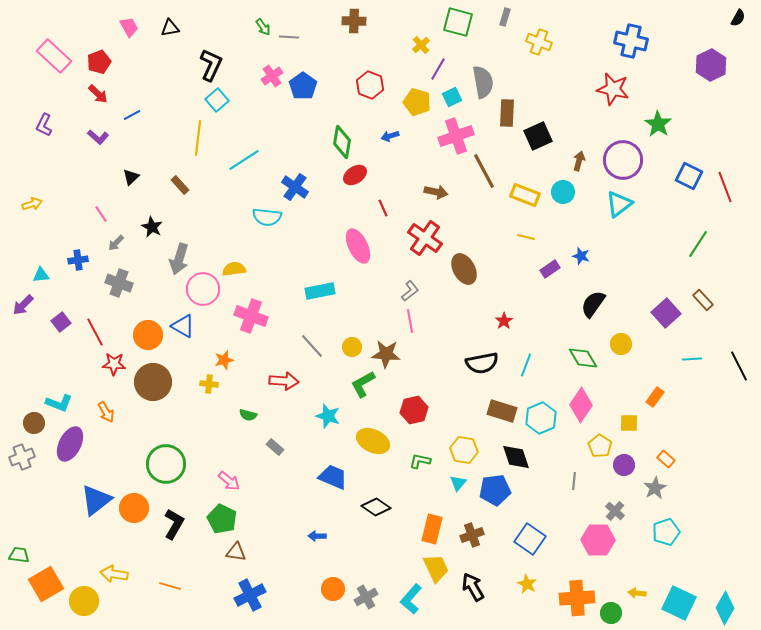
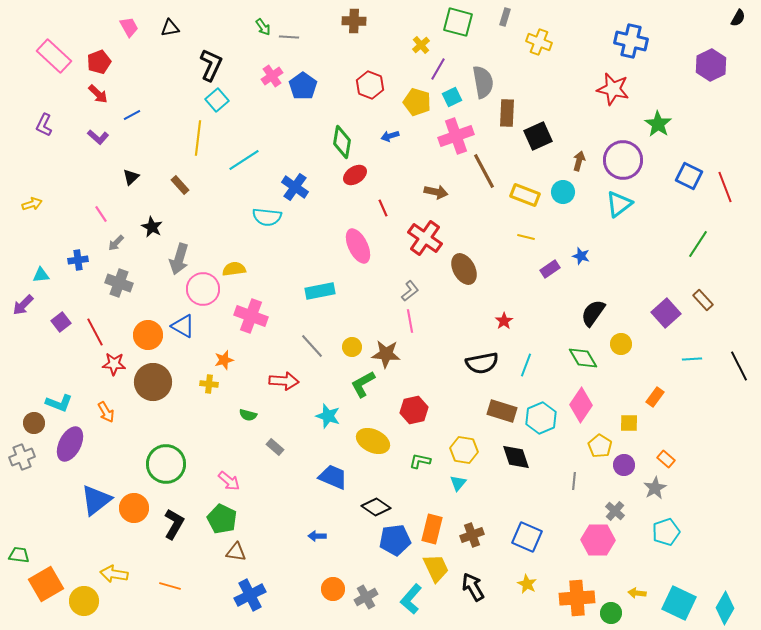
black semicircle at (593, 304): moved 9 px down
blue pentagon at (495, 490): moved 100 px left, 50 px down
blue square at (530, 539): moved 3 px left, 2 px up; rotated 12 degrees counterclockwise
